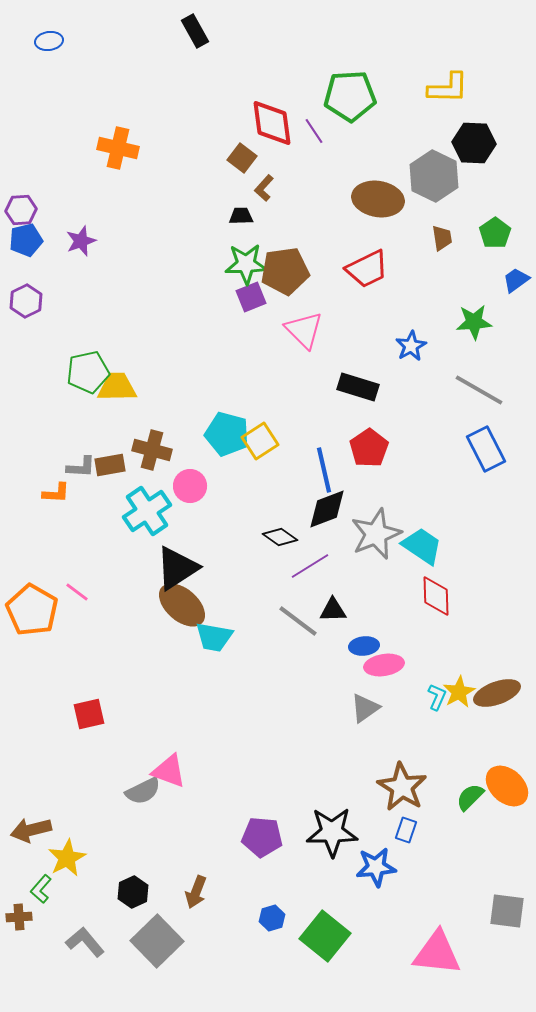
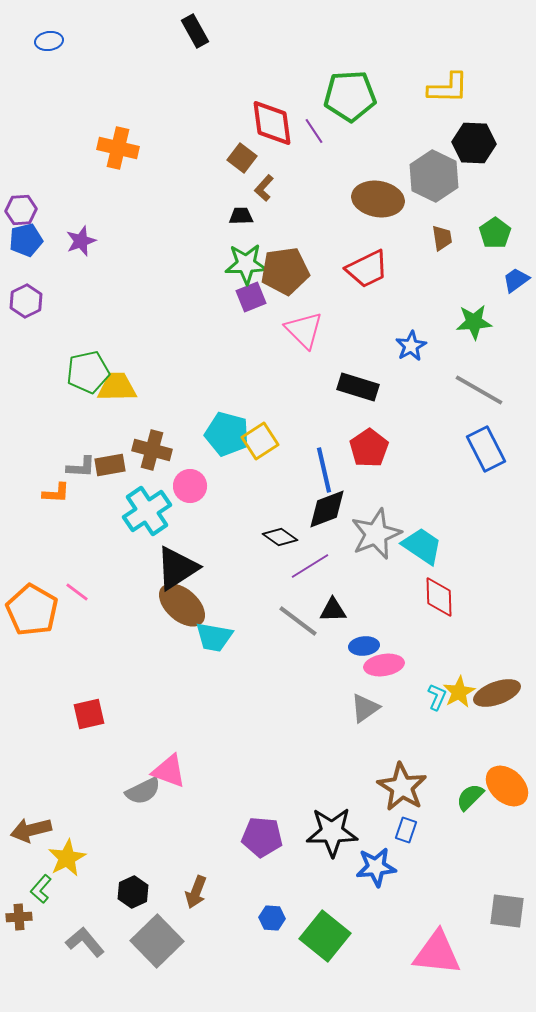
red diamond at (436, 596): moved 3 px right, 1 px down
blue hexagon at (272, 918): rotated 20 degrees clockwise
